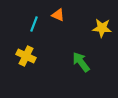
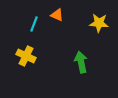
orange triangle: moved 1 px left
yellow star: moved 3 px left, 5 px up
green arrow: rotated 25 degrees clockwise
